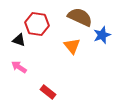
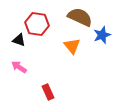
red rectangle: rotated 28 degrees clockwise
